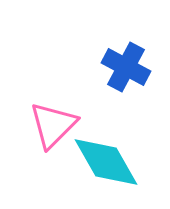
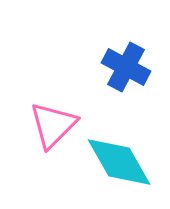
cyan diamond: moved 13 px right
